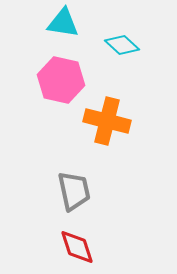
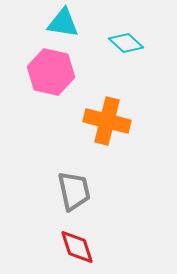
cyan diamond: moved 4 px right, 2 px up
pink hexagon: moved 10 px left, 8 px up
